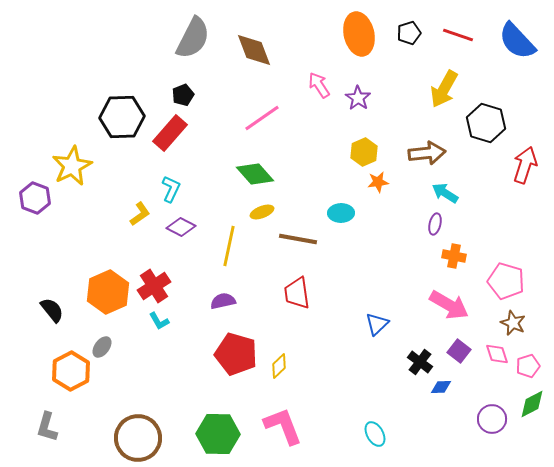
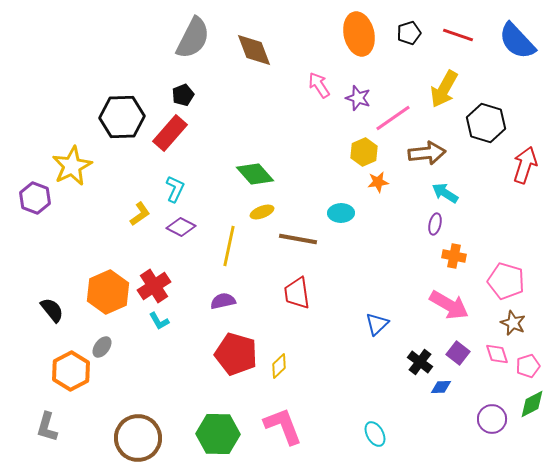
purple star at (358, 98): rotated 15 degrees counterclockwise
pink line at (262, 118): moved 131 px right
cyan L-shape at (171, 189): moved 4 px right
purple square at (459, 351): moved 1 px left, 2 px down
